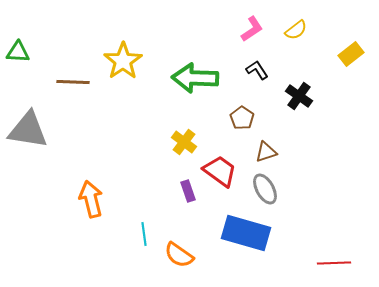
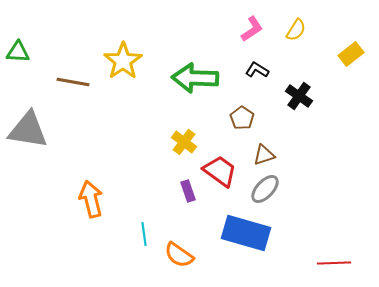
yellow semicircle: rotated 20 degrees counterclockwise
black L-shape: rotated 25 degrees counterclockwise
brown line: rotated 8 degrees clockwise
brown triangle: moved 2 px left, 3 px down
gray ellipse: rotated 72 degrees clockwise
